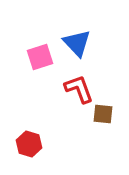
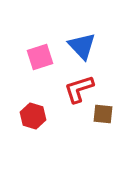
blue triangle: moved 5 px right, 3 px down
red L-shape: rotated 88 degrees counterclockwise
red hexagon: moved 4 px right, 28 px up
